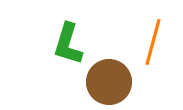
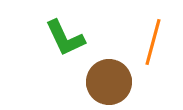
green L-shape: moved 3 px left, 6 px up; rotated 42 degrees counterclockwise
